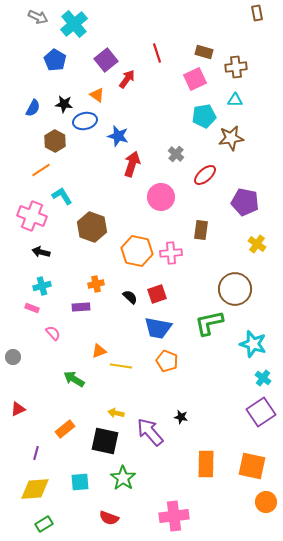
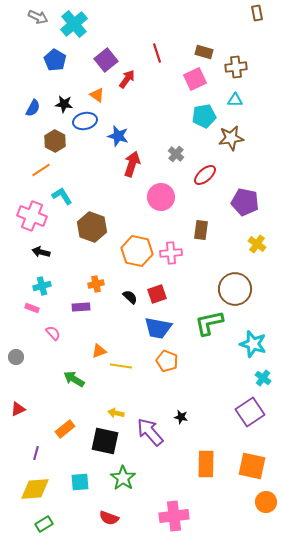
gray circle at (13, 357): moved 3 px right
purple square at (261, 412): moved 11 px left
